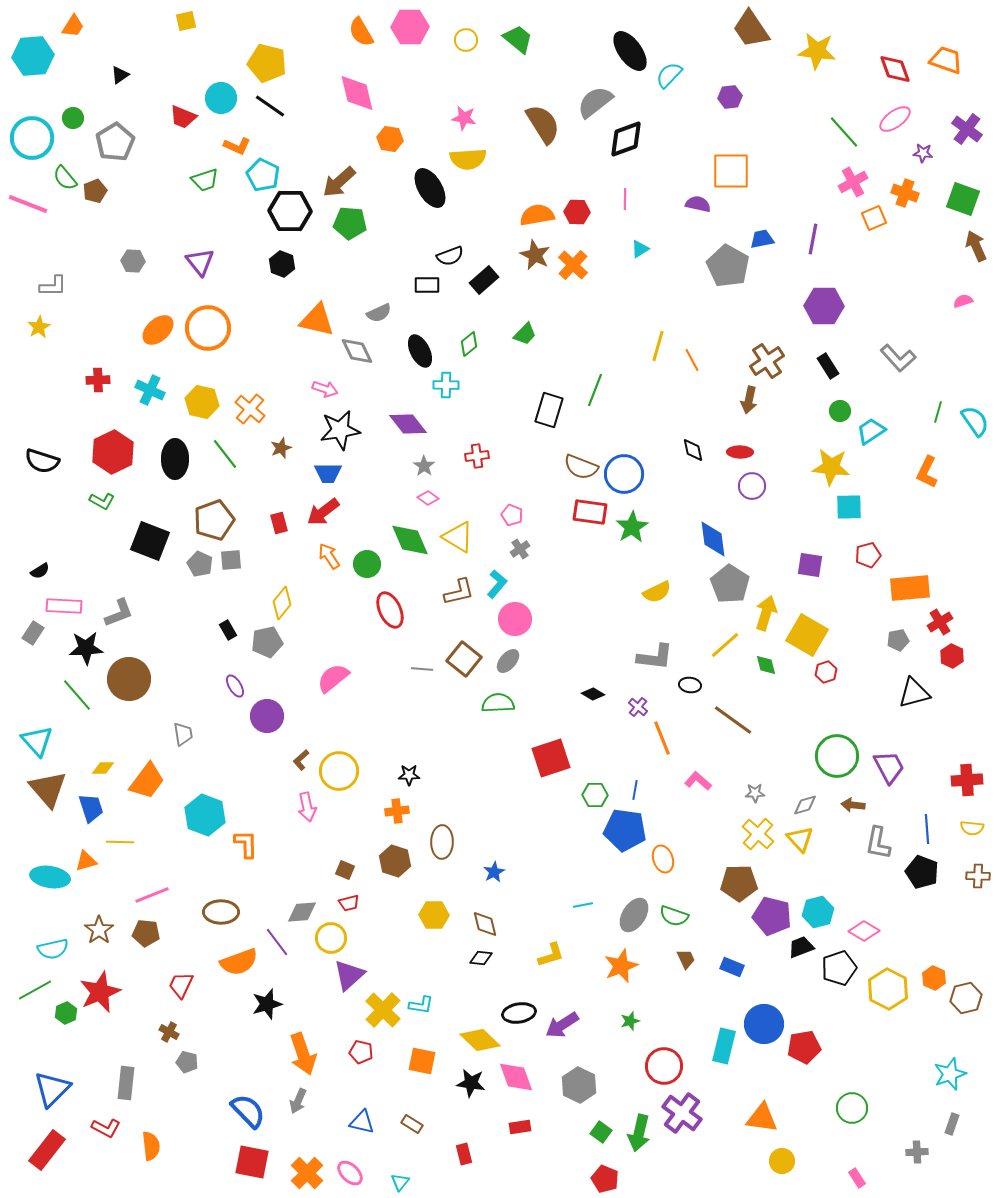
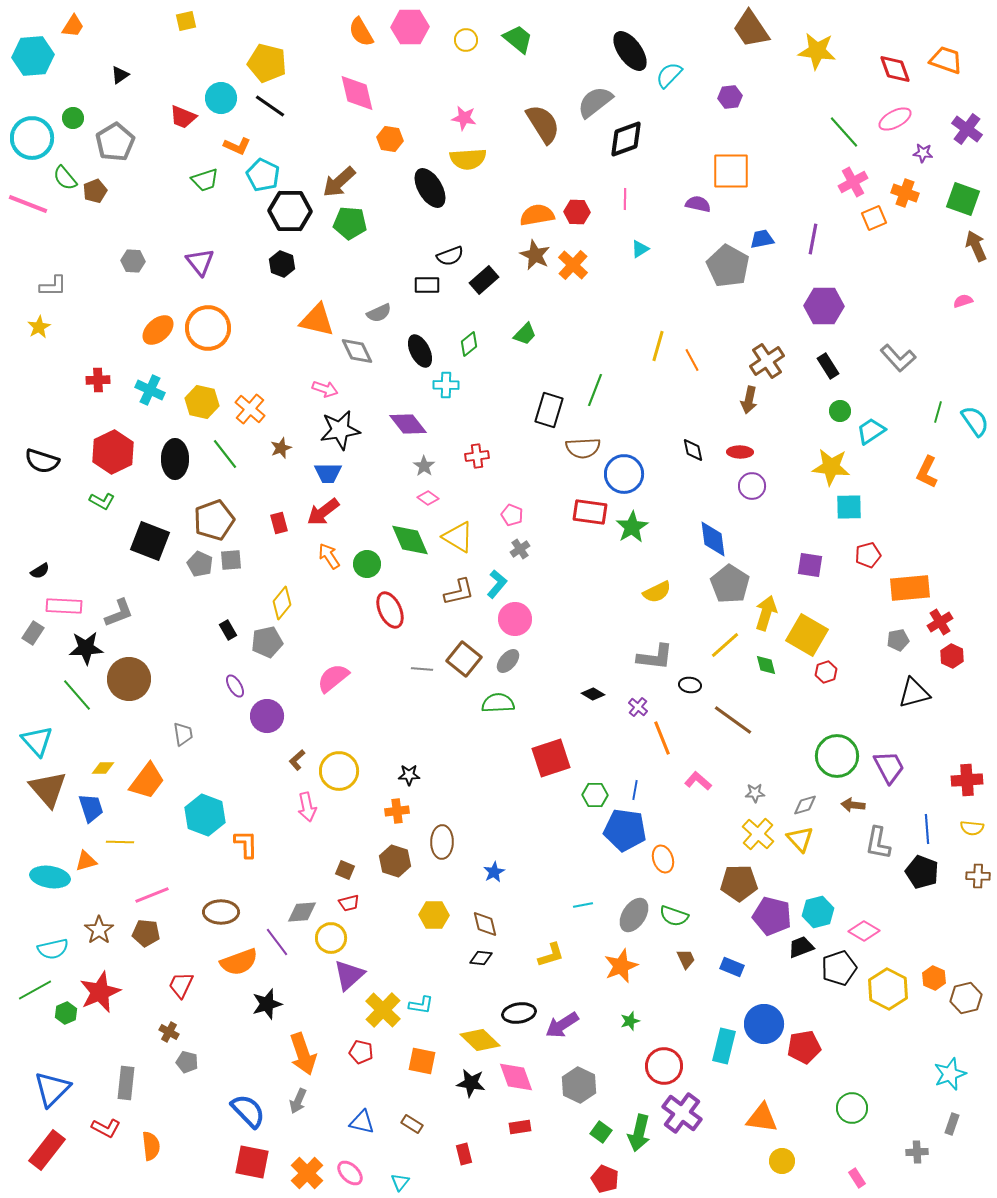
pink ellipse at (895, 119): rotated 8 degrees clockwise
brown semicircle at (581, 467): moved 2 px right, 19 px up; rotated 24 degrees counterclockwise
brown L-shape at (301, 760): moved 4 px left
